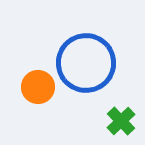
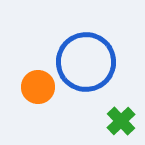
blue circle: moved 1 px up
